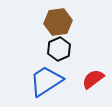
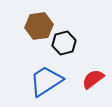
brown hexagon: moved 19 px left, 4 px down
black hexagon: moved 5 px right, 6 px up; rotated 10 degrees clockwise
